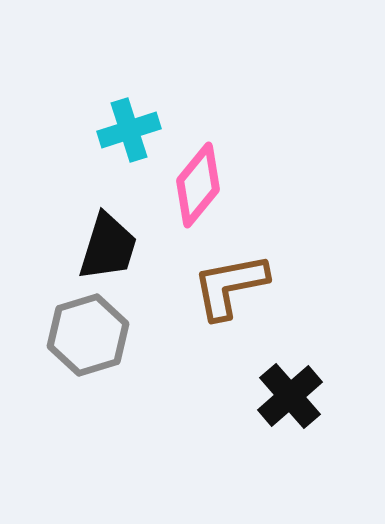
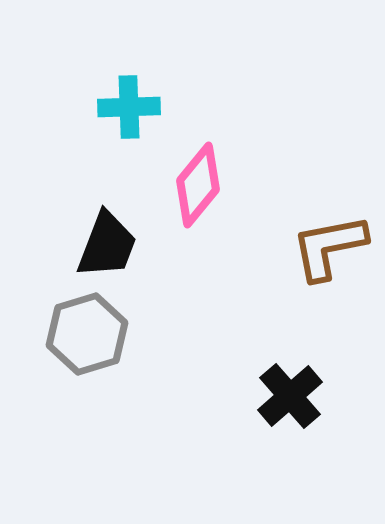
cyan cross: moved 23 px up; rotated 16 degrees clockwise
black trapezoid: moved 1 px left, 2 px up; rotated 4 degrees clockwise
brown L-shape: moved 99 px right, 39 px up
gray hexagon: moved 1 px left, 1 px up
